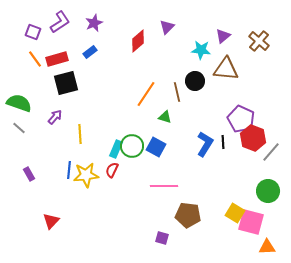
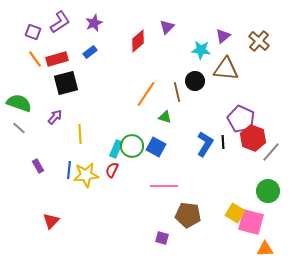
purple rectangle at (29, 174): moved 9 px right, 8 px up
orange triangle at (267, 247): moved 2 px left, 2 px down
